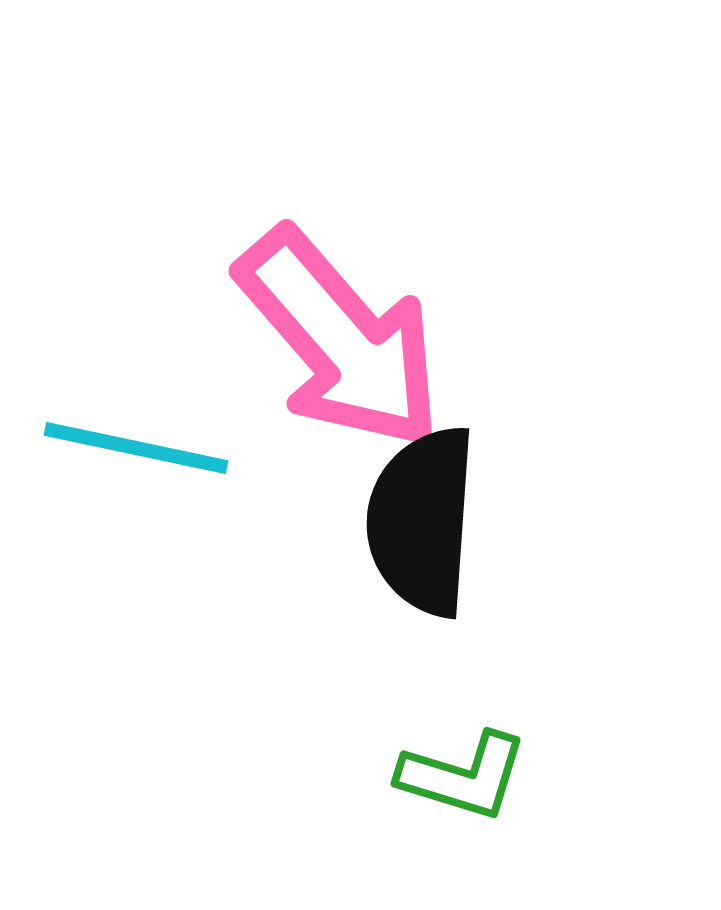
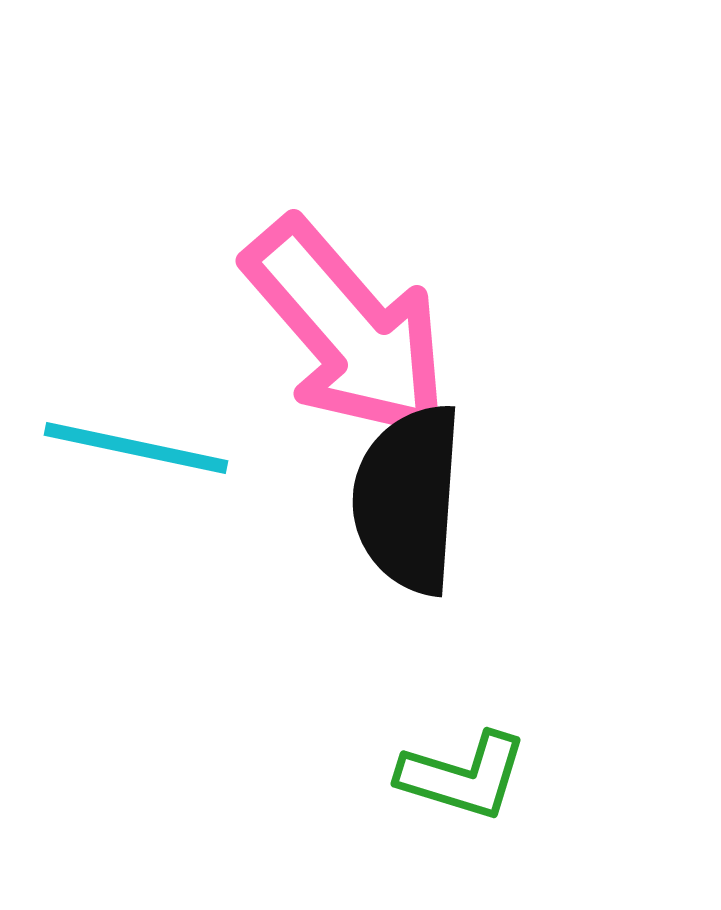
pink arrow: moved 7 px right, 10 px up
black semicircle: moved 14 px left, 22 px up
